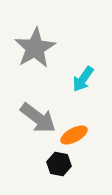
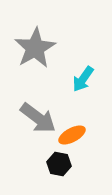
orange ellipse: moved 2 px left
